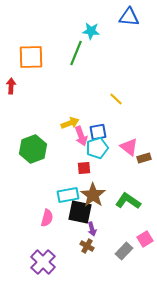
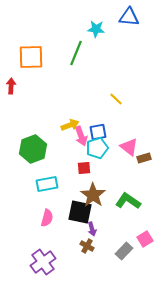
cyan star: moved 5 px right, 2 px up
yellow arrow: moved 2 px down
cyan rectangle: moved 21 px left, 11 px up
purple cross: rotated 10 degrees clockwise
